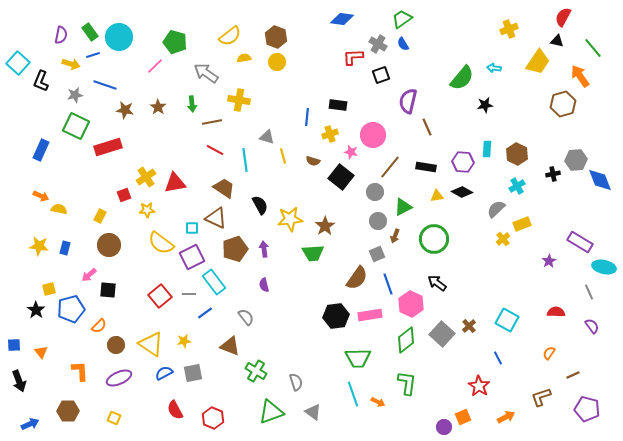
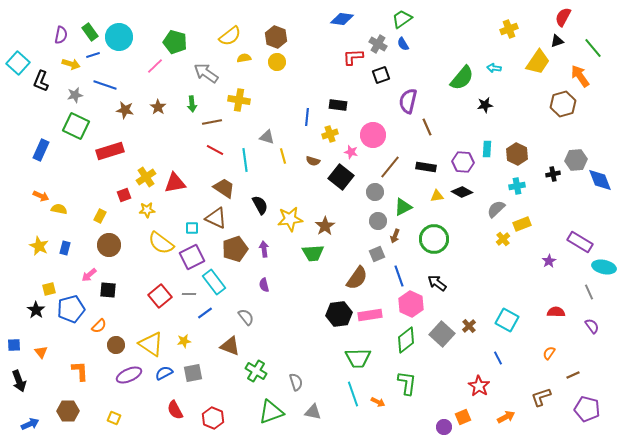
black triangle at (557, 41): rotated 32 degrees counterclockwise
red rectangle at (108, 147): moved 2 px right, 4 px down
cyan cross at (517, 186): rotated 21 degrees clockwise
yellow star at (39, 246): rotated 18 degrees clockwise
blue line at (388, 284): moved 11 px right, 8 px up
black hexagon at (336, 316): moved 3 px right, 2 px up
purple ellipse at (119, 378): moved 10 px right, 3 px up
gray triangle at (313, 412): rotated 24 degrees counterclockwise
